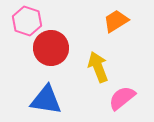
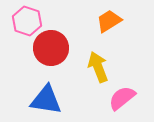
orange trapezoid: moved 7 px left
